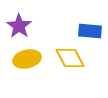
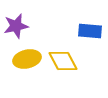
purple star: moved 3 px left; rotated 25 degrees clockwise
yellow diamond: moved 7 px left, 3 px down
